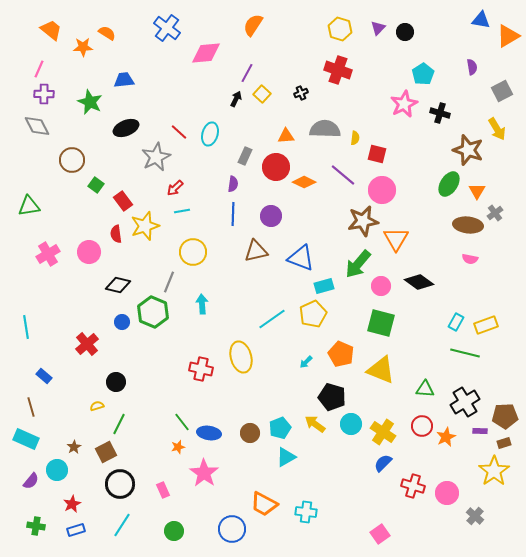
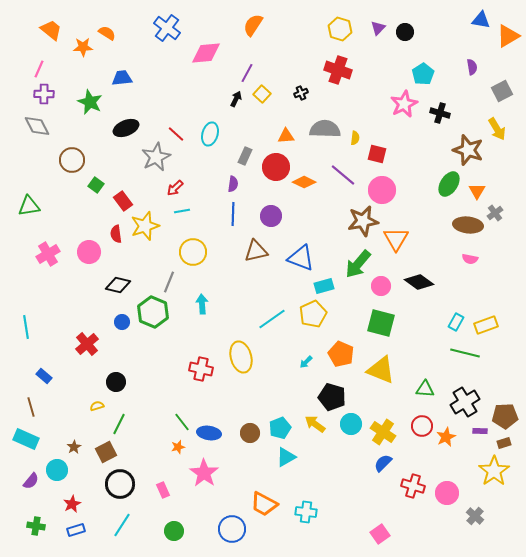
blue trapezoid at (124, 80): moved 2 px left, 2 px up
red line at (179, 132): moved 3 px left, 2 px down
